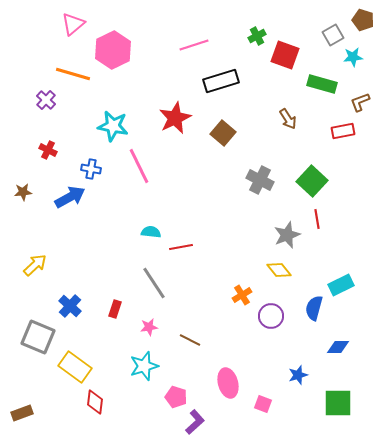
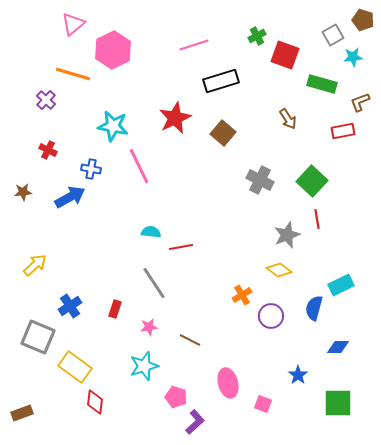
yellow diamond at (279, 270): rotated 15 degrees counterclockwise
blue cross at (70, 306): rotated 15 degrees clockwise
blue star at (298, 375): rotated 18 degrees counterclockwise
